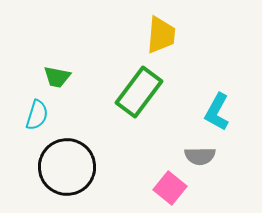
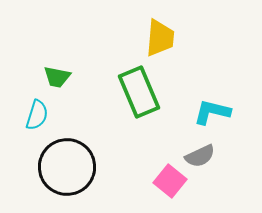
yellow trapezoid: moved 1 px left, 3 px down
green rectangle: rotated 60 degrees counterclockwise
cyan L-shape: moved 5 px left; rotated 75 degrees clockwise
gray semicircle: rotated 24 degrees counterclockwise
pink square: moved 7 px up
